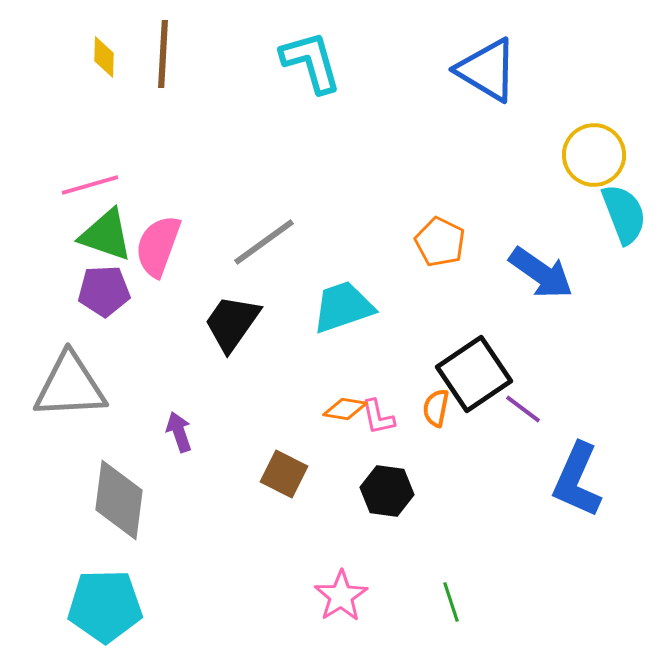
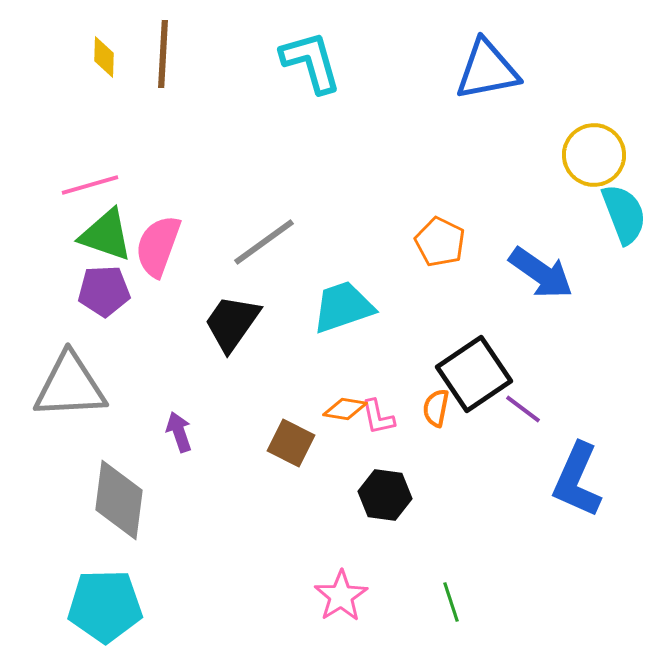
blue triangle: rotated 42 degrees counterclockwise
brown square: moved 7 px right, 31 px up
black hexagon: moved 2 px left, 4 px down
